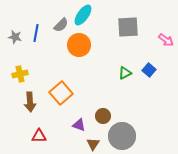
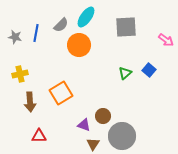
cyan ellipse: moved 3 px right, 2 px down
gray square: moved 2 px left
green triangle: rotated 16 degrees counterclockwise
orange square: rotated 10 degrees clockwise
purple triangle: moved 5 px right
